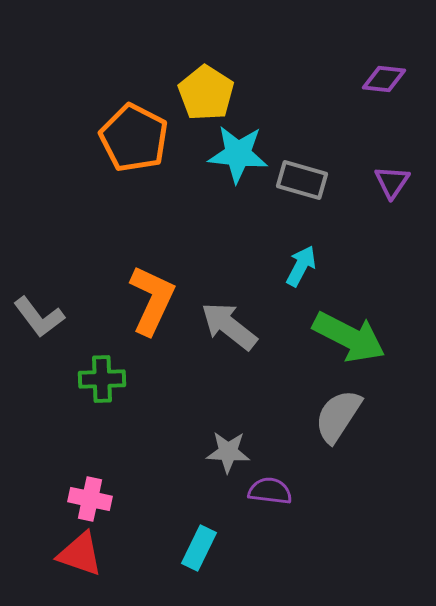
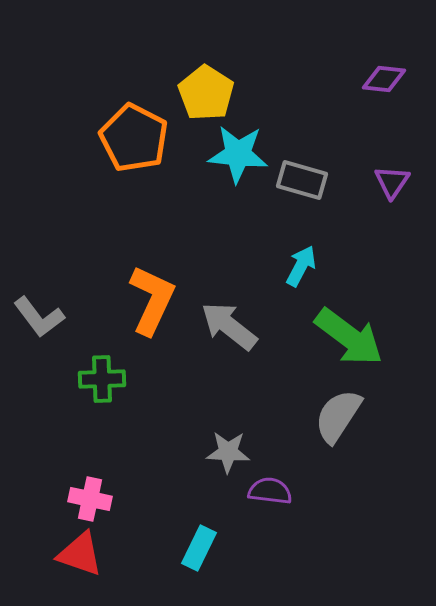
green arrow: rotated 10 degrees clockwise
